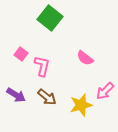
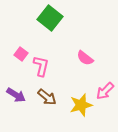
pink L-shape: moved 1 px left
